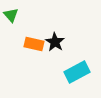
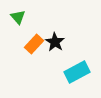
green triangle: moved 7 px right, 2 px down
orange rectangle: rotated 60 degrees counterclockwise
